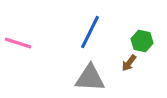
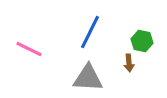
pink line: moved 11 px right, 6 px down; rotated 8 degrees clockwise
brown arrow: rotated 42 degrees counterclockwise
gray triangle: moved 2 px left
